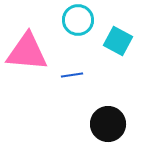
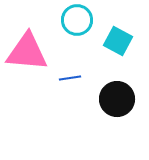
cyan circle: moved 1 px left
blue line: moved 2 px left, 3 px down
black circle: moved 9 px right, 25 px up
